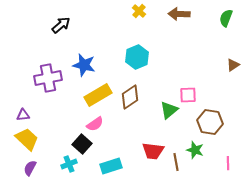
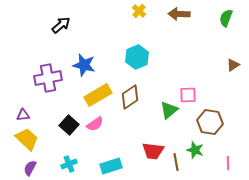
black square: moved 13 px left, 19 px up
